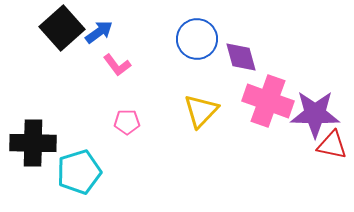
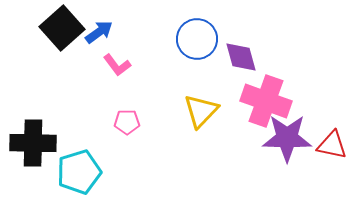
pink cross: moved 2 px left
purple star: moved 28 px left, 24 px down
